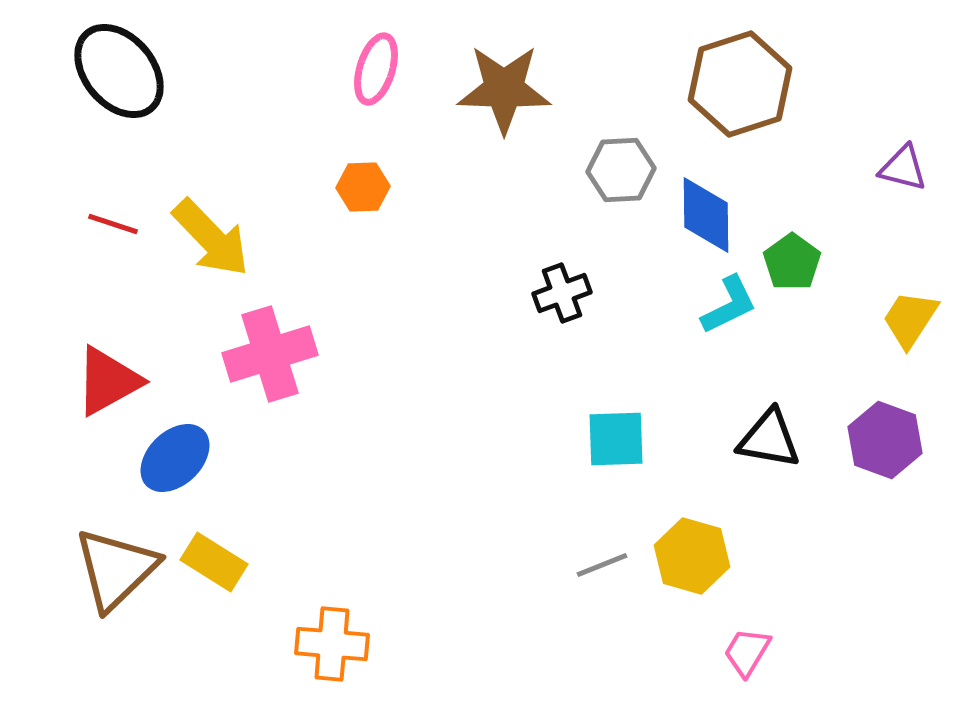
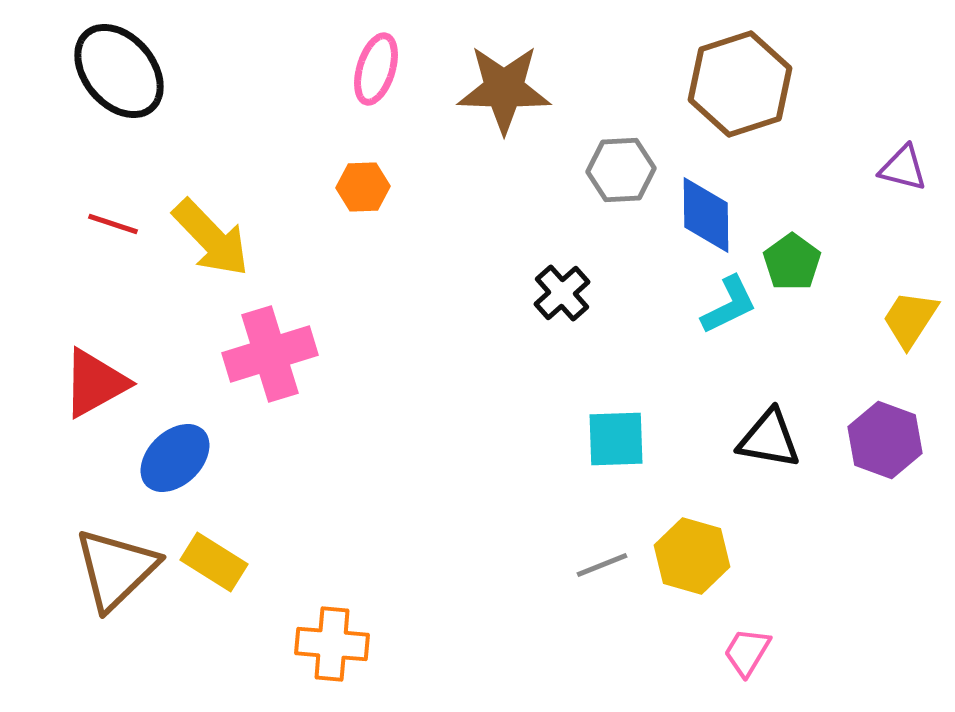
black cross: rotated 22 degrees counterclockwise
red triangle: moved 13 px left, 2 px down
